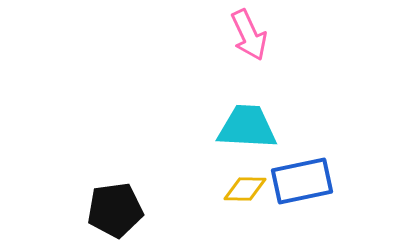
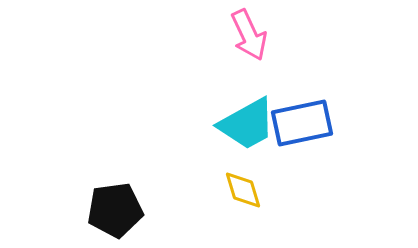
cyan trapezoid: moved 3 px up; rotated 148 degrees clockwise
blue rectangle: moved 58 px up
yellow diamond: moved 2 px left, 1 px down; rotated 72 degrees clockwise
